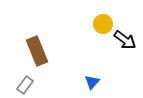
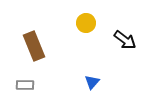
yellow circle: moved 17 px left, 1 px up
brown rectangle: moved 3 px left, 5 px up
gray rectangle: rotated 54 degrees clockwise
